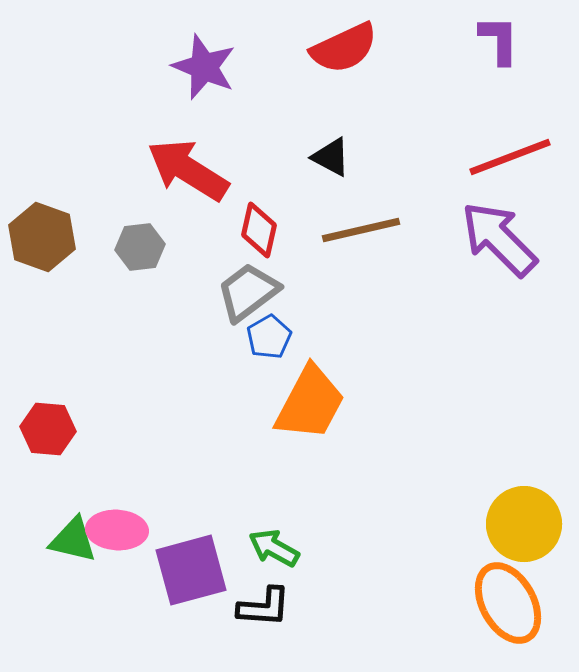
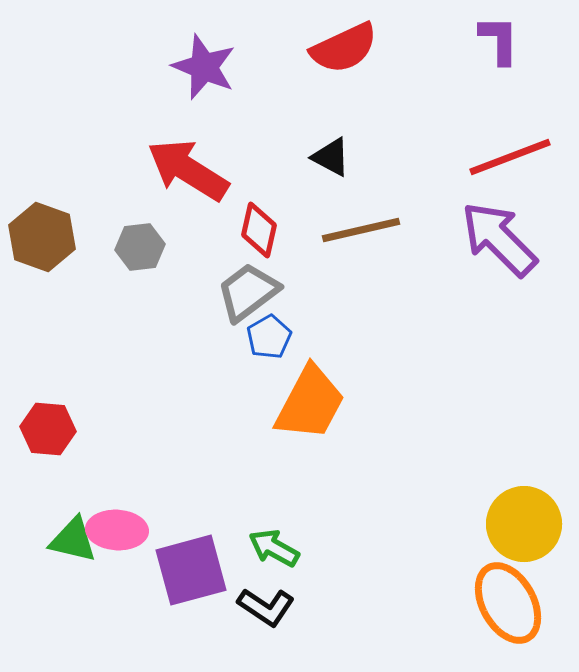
black L-shape: moved 2 px right; rotated 30 degrees clockwise
